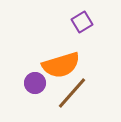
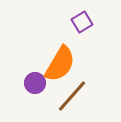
orange semicircle: moved 1 px left, 1 px up; rotated 42 degrees counterclockwise
brown line: moved 3 px down
